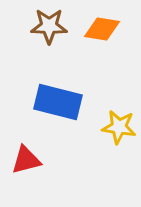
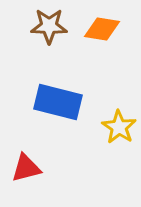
yellow star: rotated 24 degrees clockwise
red triangle: moved 8 px down
